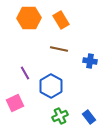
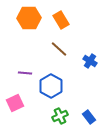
brown line: rotated 30 degrees clockwise
blue cross: rotated 24 degrees clockwise
purple line: rotated 56 degrees counterclockwise
